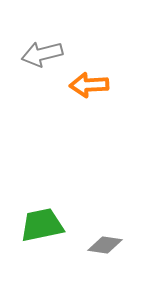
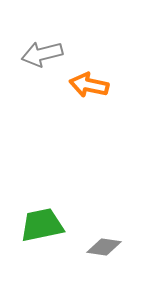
orange arrow: rotated 15 degrees clockwise
gray diamond: moved 1 px left, 2 px down
